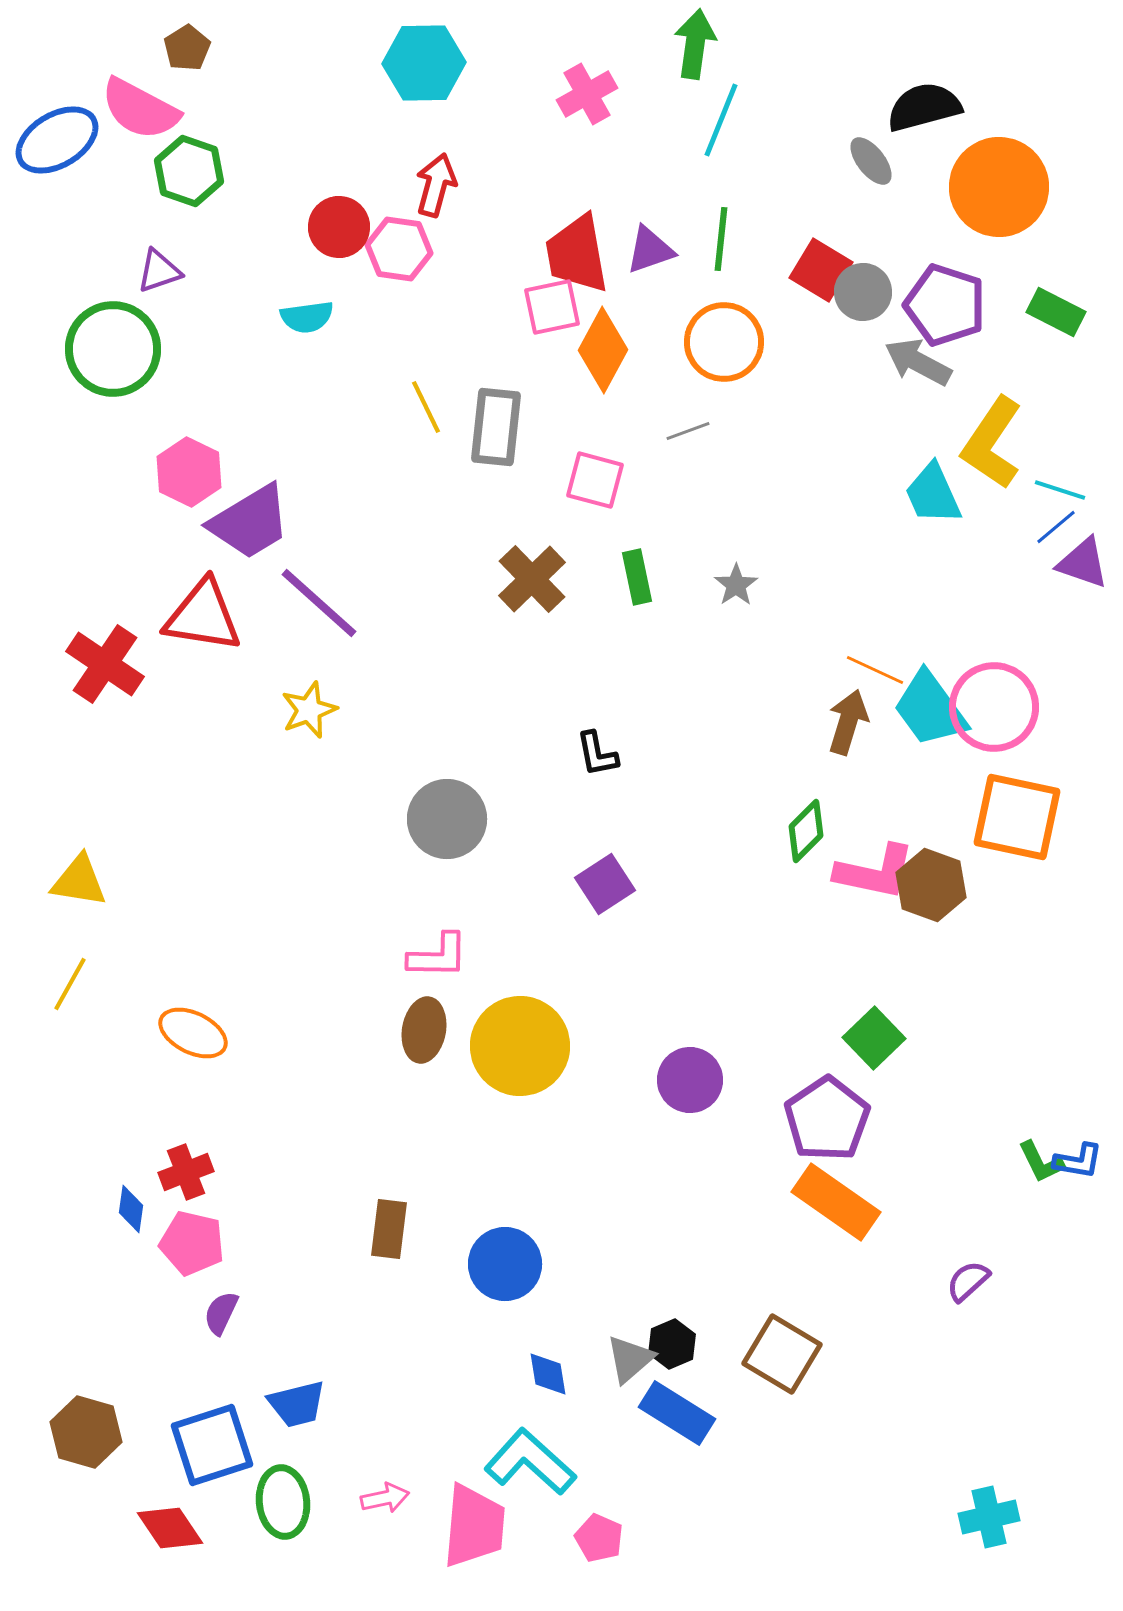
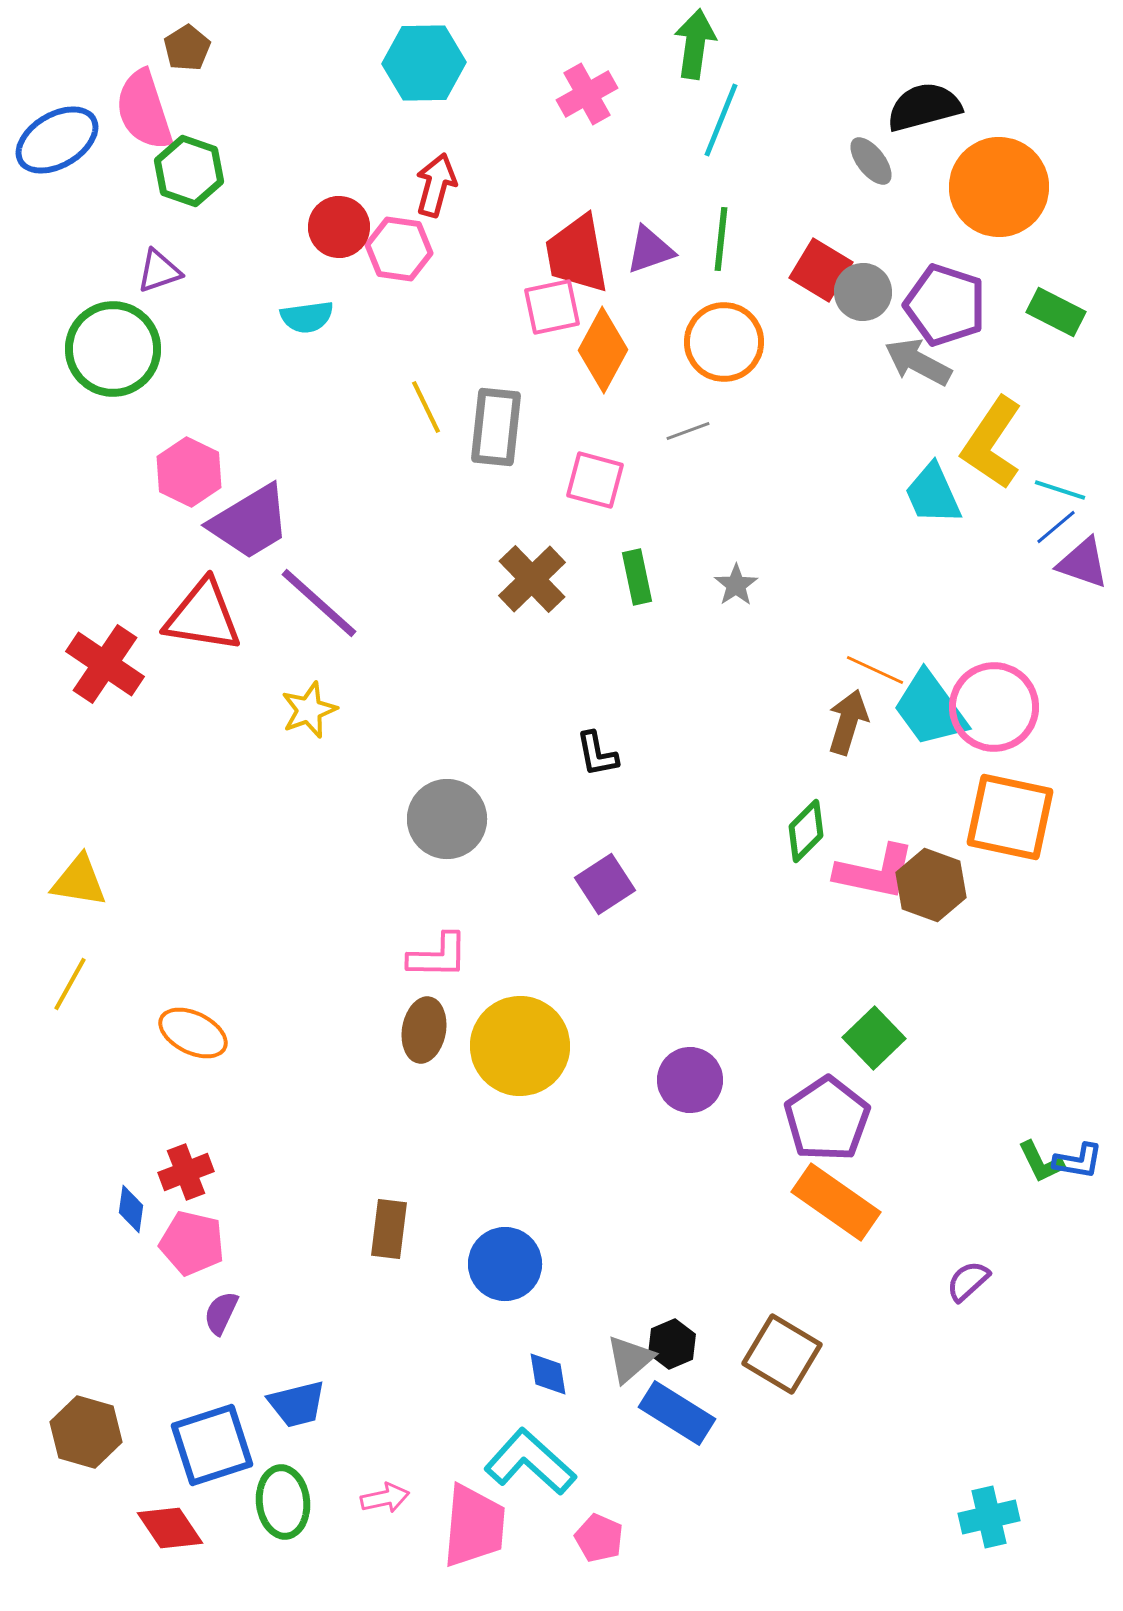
pink semicircle at (140, 109): moved 4 px right, 1 px down; rotated 44 degrees clockwise
orange square at (1017, 817): moved 7 px left
